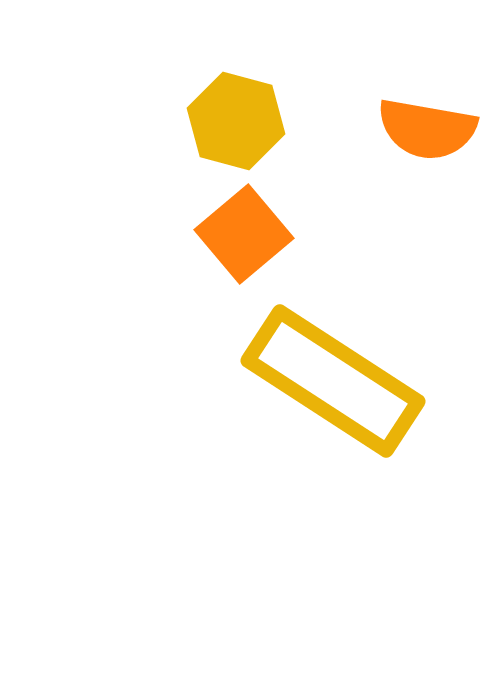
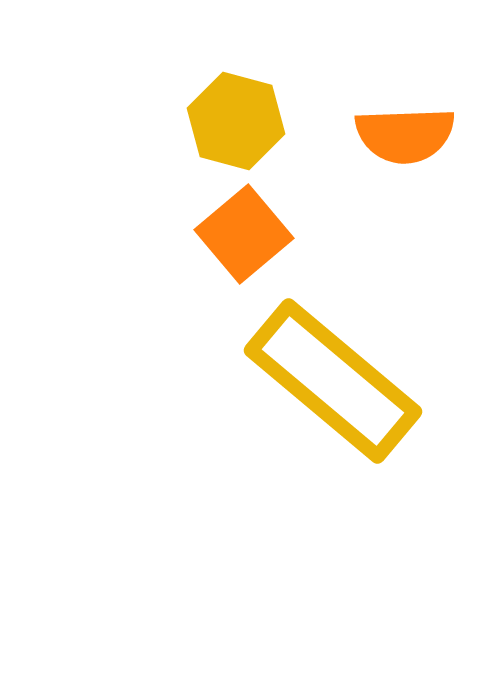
orange semicircle: moved 22 px left, 6 px down; rotated 12 degrees counterclockwise
yellow rectangle: rotated 7 degrees clockwise
